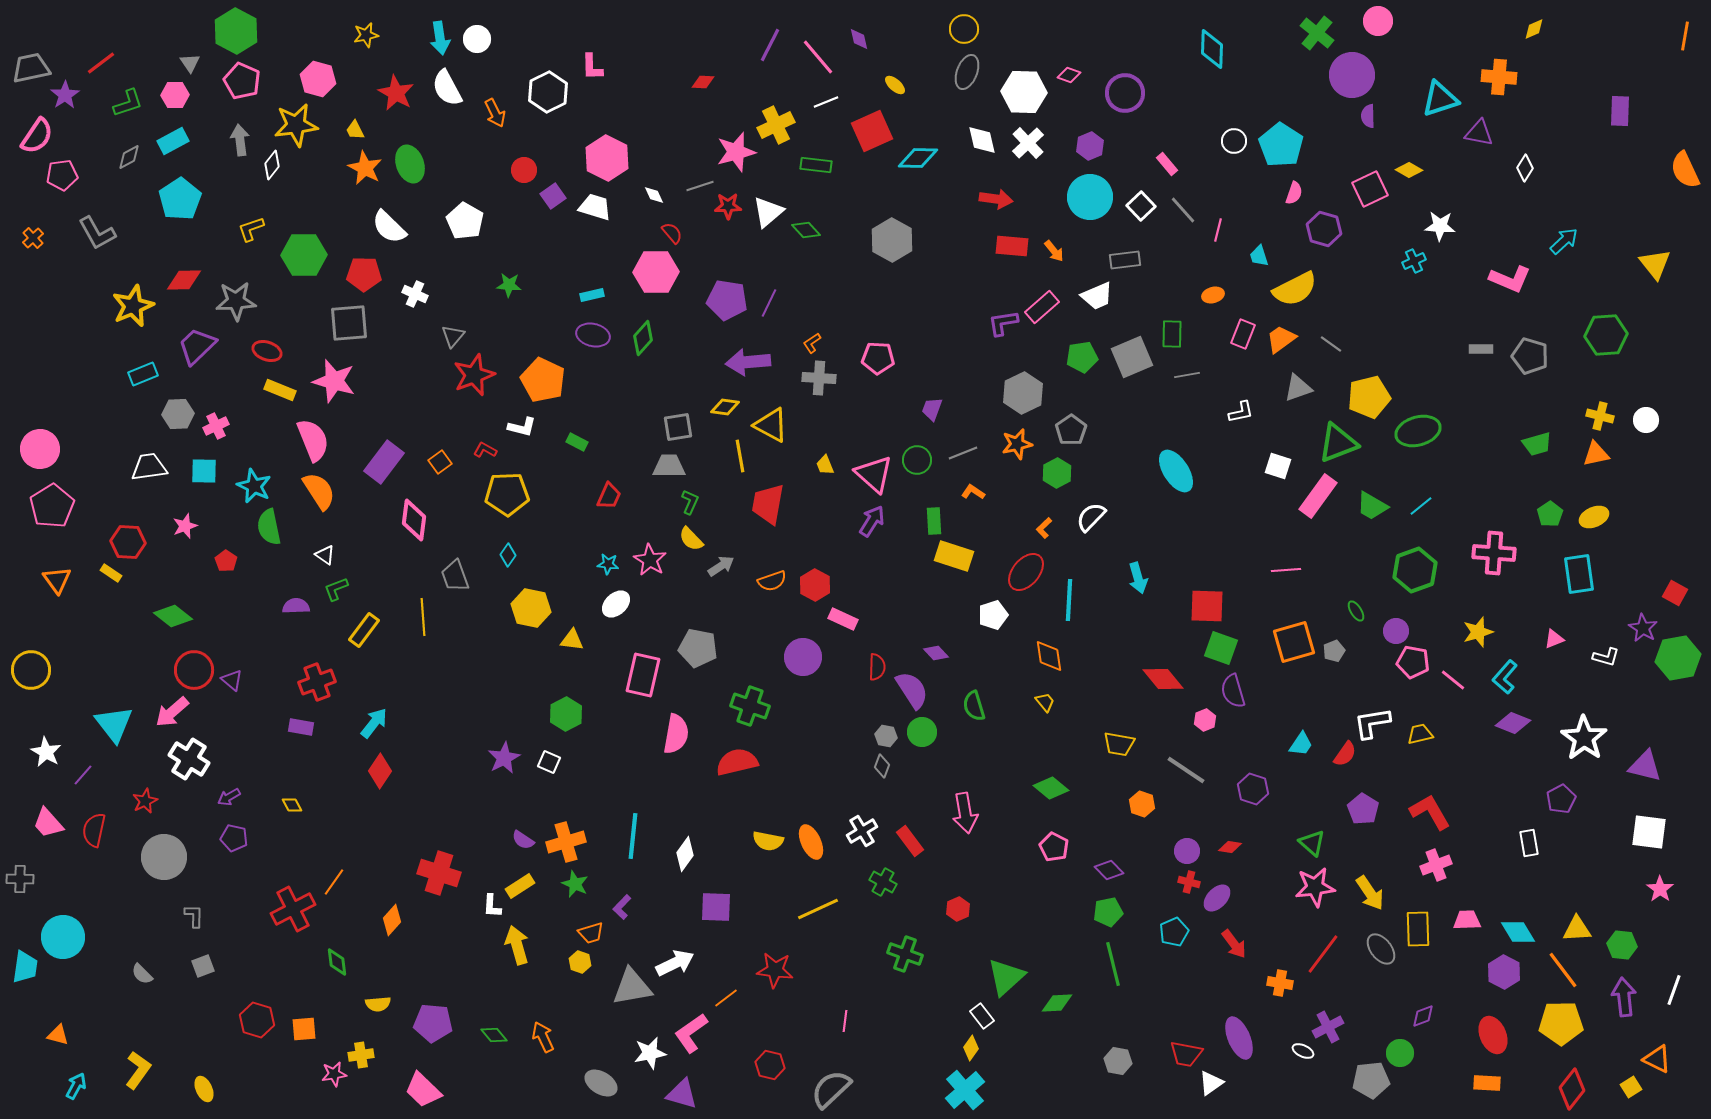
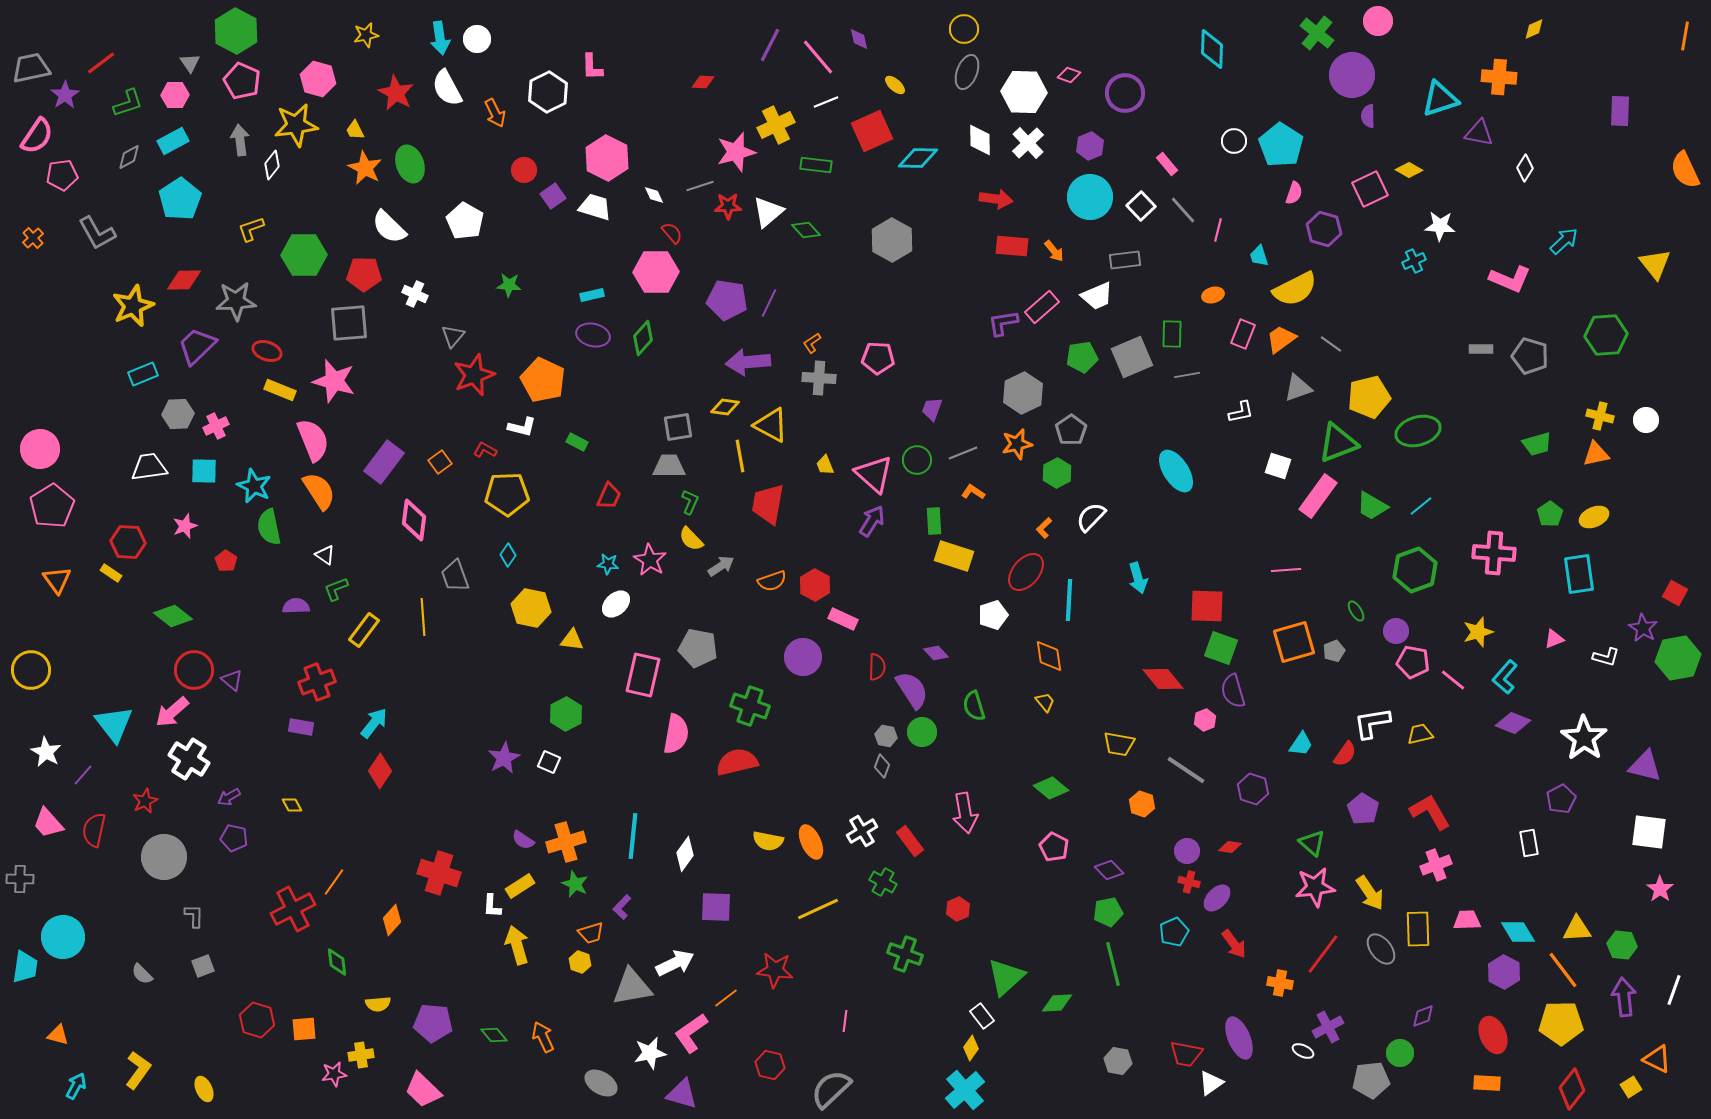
white diamond at (982, 140): moved 2 px left; rotated 12 degrees clockwise
